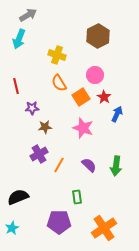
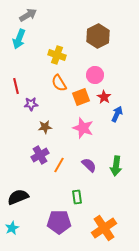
orange square: rotated 12 degrees clockwise
purple star: moved 1 px left, 4 px up
purple cross: moved 1 px right, 1 px down
